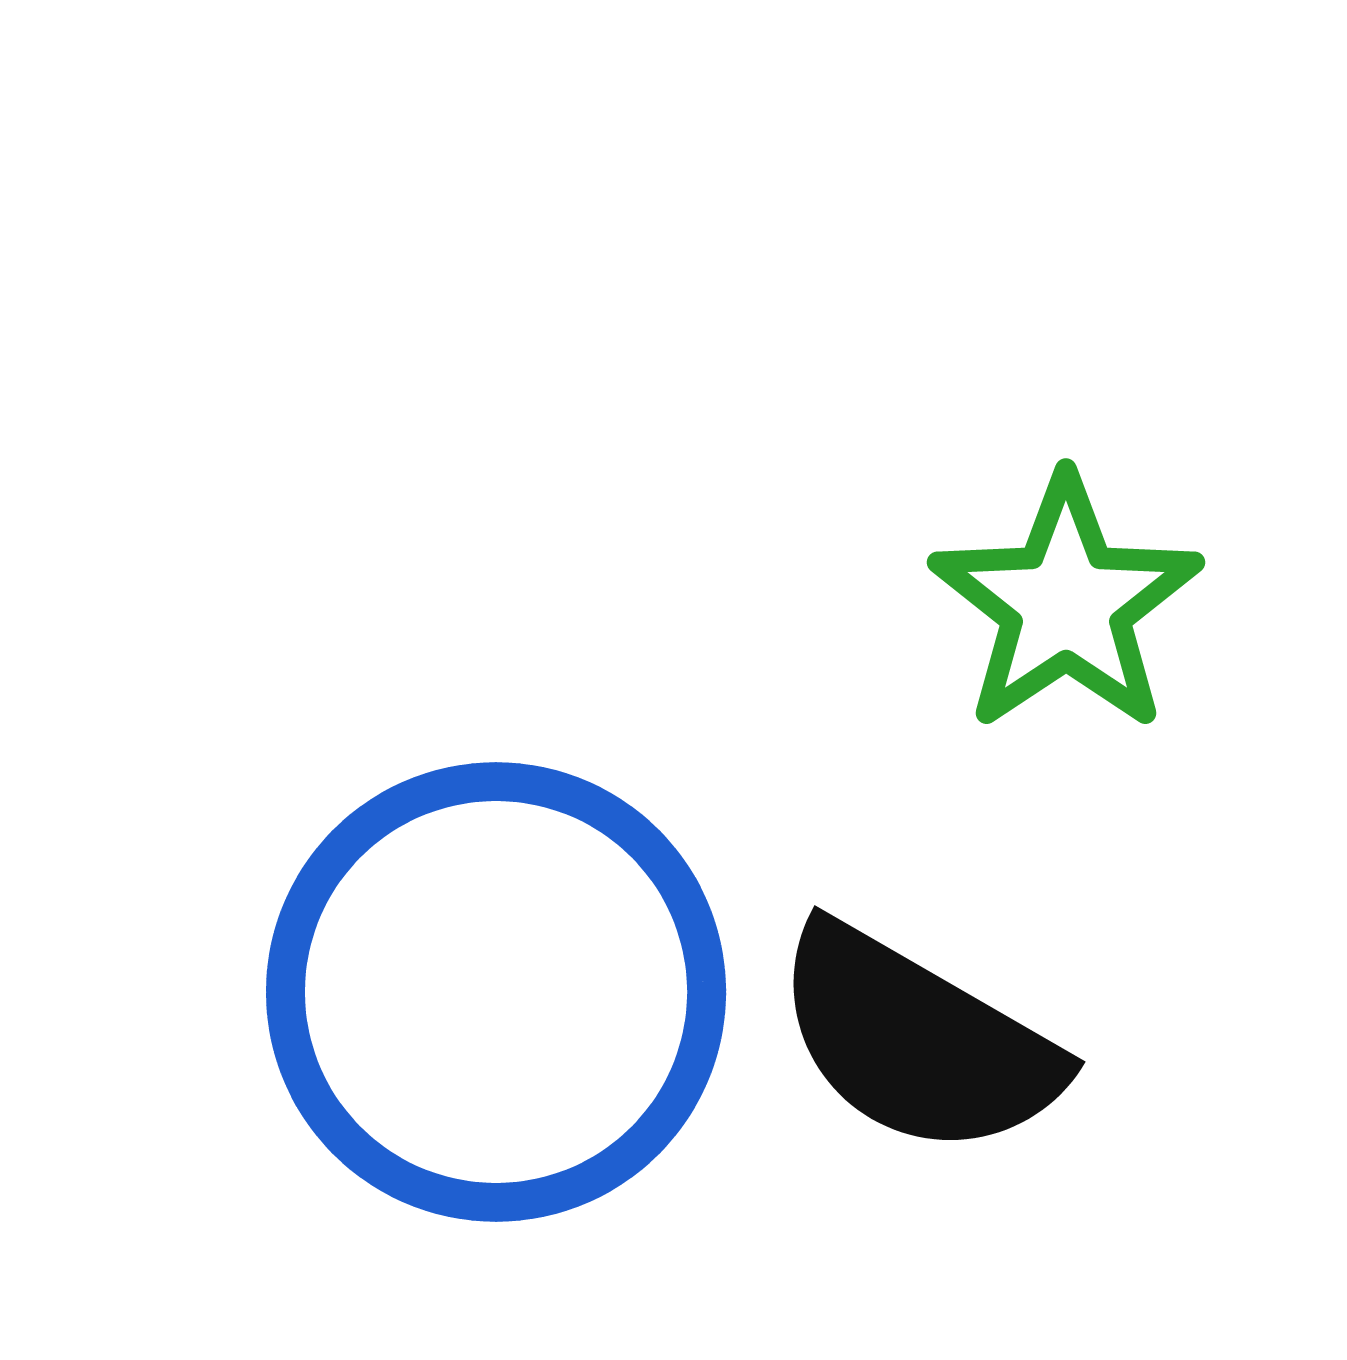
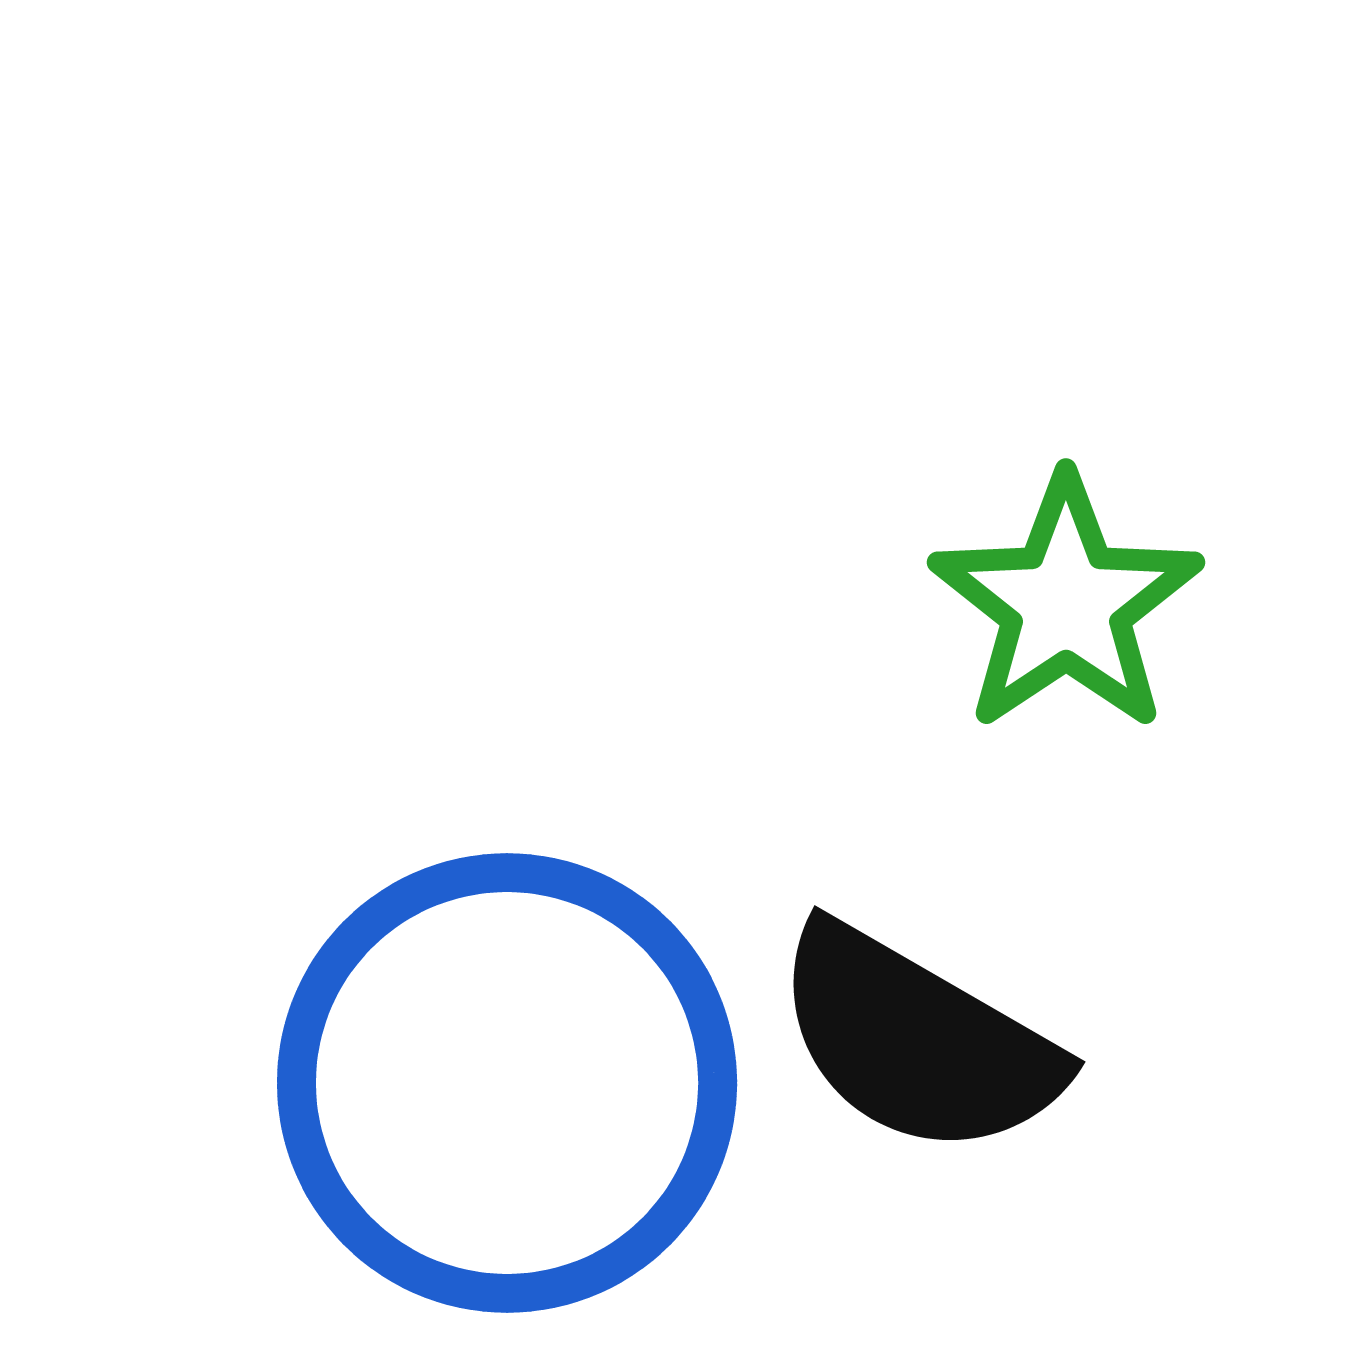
blue circle: moved 11 px right, 91 px down
